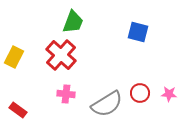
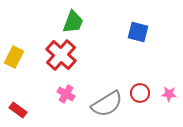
pink cross: rotated 24 degrees clockwise
